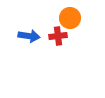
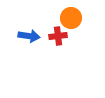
orange circle: moved 1 px right
